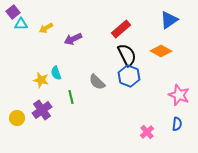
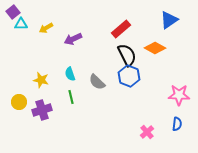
orange diamond: moved 6 px left, 3 px up
cyan semicircle: moved 14 px right, 1 px down
pink star: rotated 20 degrees counterclockwise
purple cross: rotated 18 degrees clockwise
yellow circle: moved 2 px right, 16 px up
